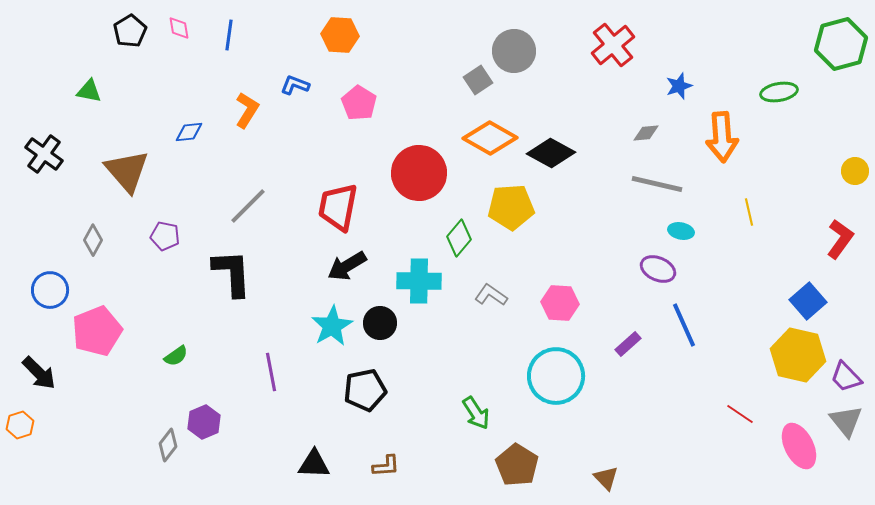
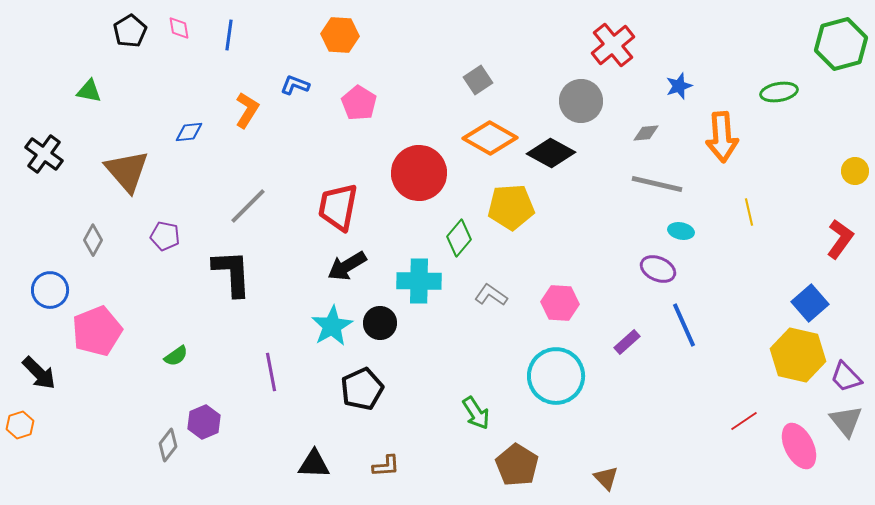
gray circle at (514, 51): moved 67 px right, 50 px down
blue square at (808, 301): moved 2 px right, 2 px down
purple rectangle at (628, 344): moved 1 px left, 2 px up
black pentagon at (365, 390): moved 3 px left, 1 px up; rotated 12 degrees counterclockwise
red line at (740, 414): moved 4 px right, 7 px down; rotated 68 degrees counterclockwise
